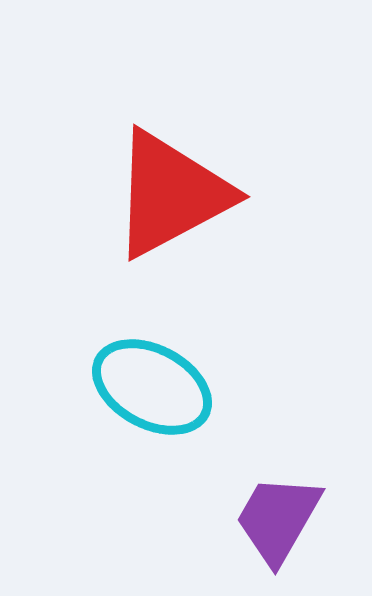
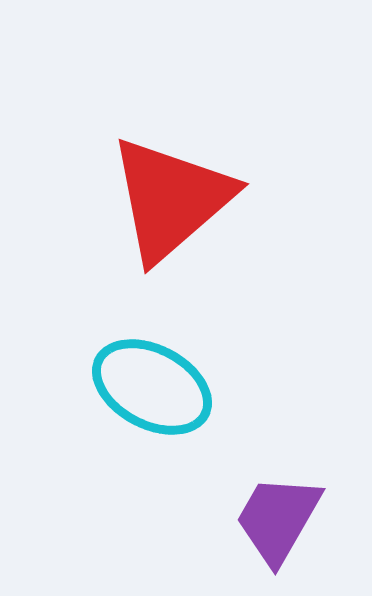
red triangle: moved 5 px down; rotated 13 degrees counterclockwise
